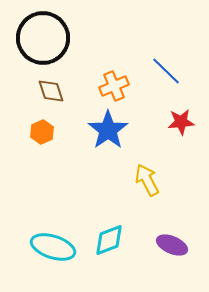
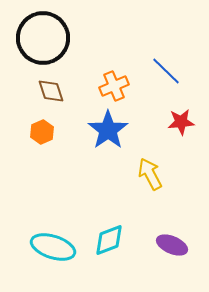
yellow arrow: moved 3 px right, 6 px up
